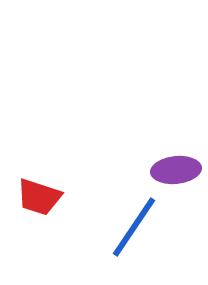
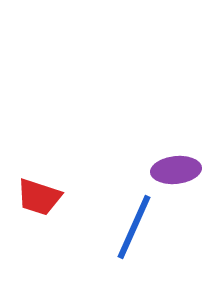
blue line: rotated 10 degrees counterclockwise
